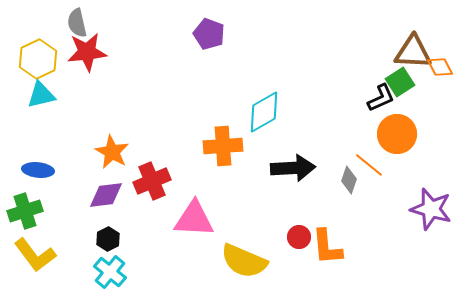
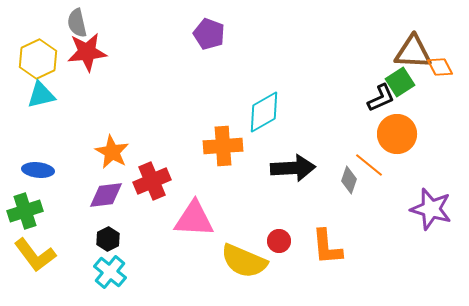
red circle: moved 20 px left, 4 px down
